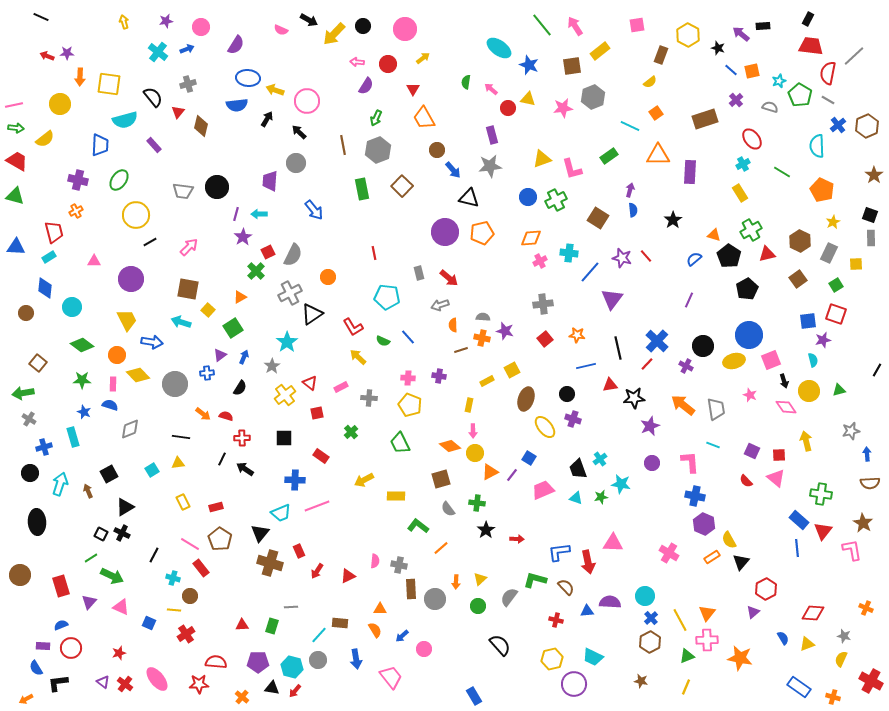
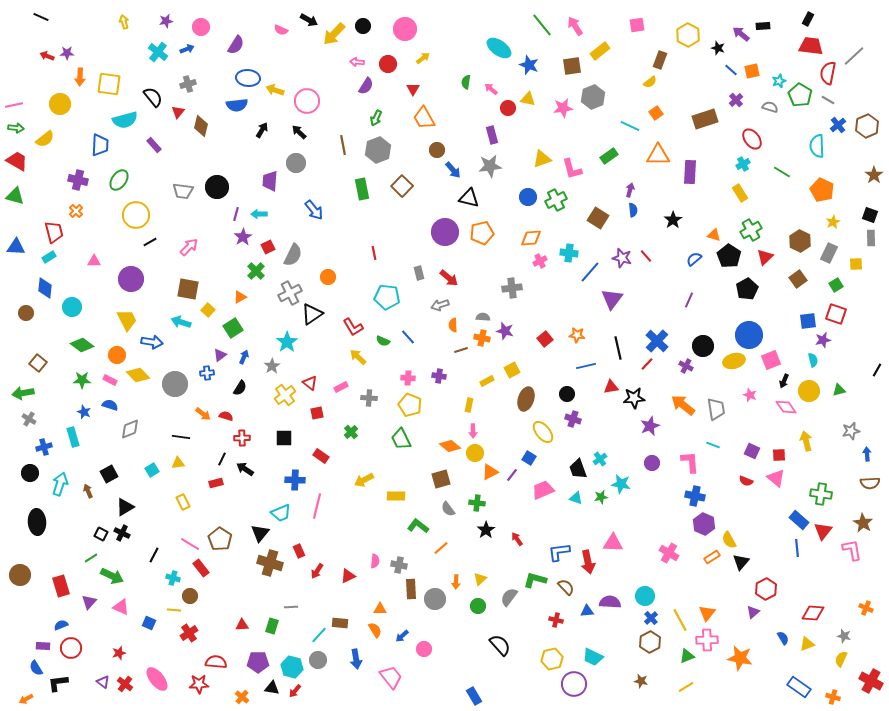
brown rectangle at (661, 55): moved 1 px left, 5 px down
black arrow at (267, 119): moved 5 px left, 11 px down
orange cross at (76, 211): rotated 16 degrees counterclockwise
red square at (268, 252): moved 5 px up
red triangle at (767, 254): moved 2 px left, 3 px down; rotated 30 degrees counterclockwise
gray cross at (543, 304): moved 31 px left, 16 px up
black arrow at (784, 381): rotated 40 degrees clockwise
pink rectangle at (113, 384): moved 3 px left, 4 px up; rotated 64 degrees counterclockwise
red triangle at (610, 385): moved 1 px right, 2 px down
yellow ellipse at (545, 427): moved 2 px left, 5 px down
green trapezoid at (400, 443): moved 1 px right, 4 px up
red semicircle at (746, 481): rotated 24 degrees counterclockwise
pink line at (317, 506): rotated 55 degrees counterclockwise
red rectangle at (216, 507): moved 24 px up
red arrow at (517, 539): rotated 128 degrees counterclockwise
red cross at (186, 634): moved 3 px right, 1 px up
yellow line at (686, 687): rotated 35 degrees clockwise
